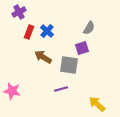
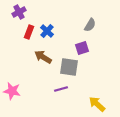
gray semicircle: moved 1 px right, 3 px up
gray square: moved 2 px down
